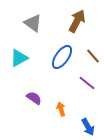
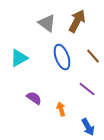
gray triangle: moved 14 px right
blue ellipse: rotated 55 degrees counterclockwise
purple line: moved 6 px down
